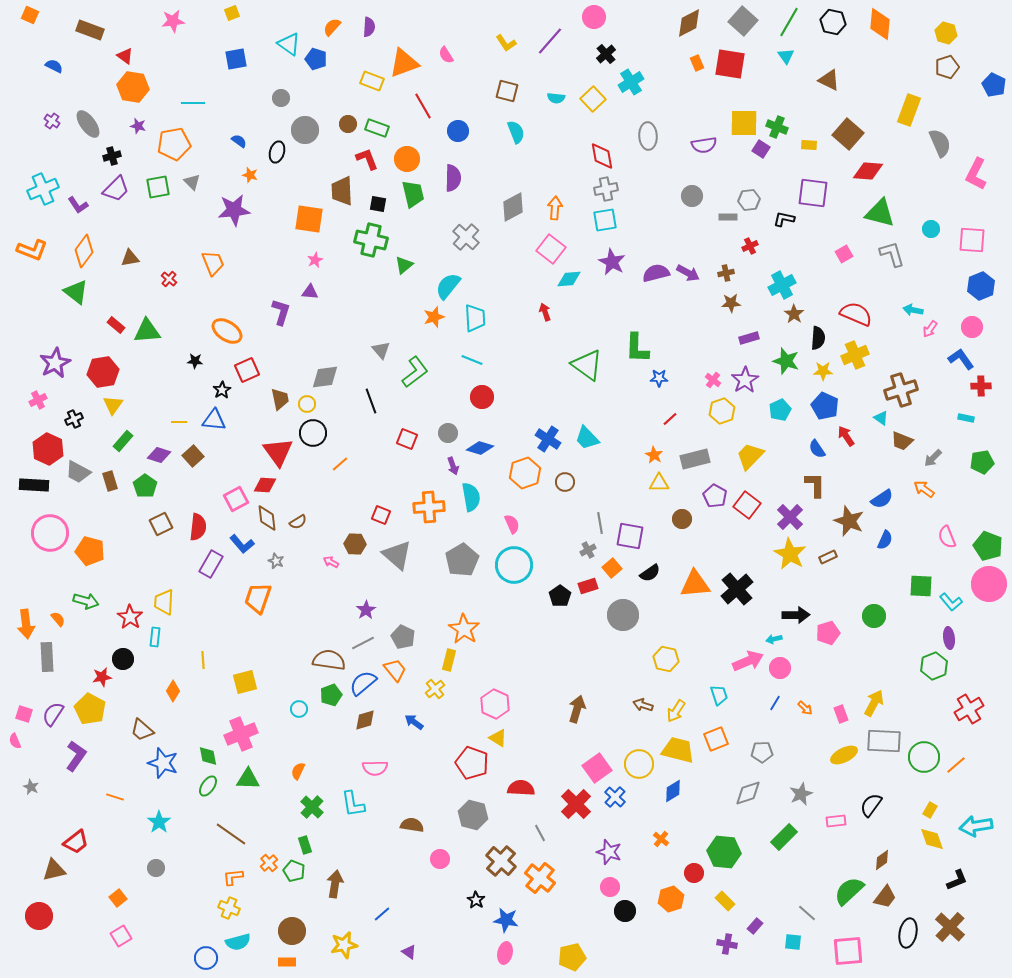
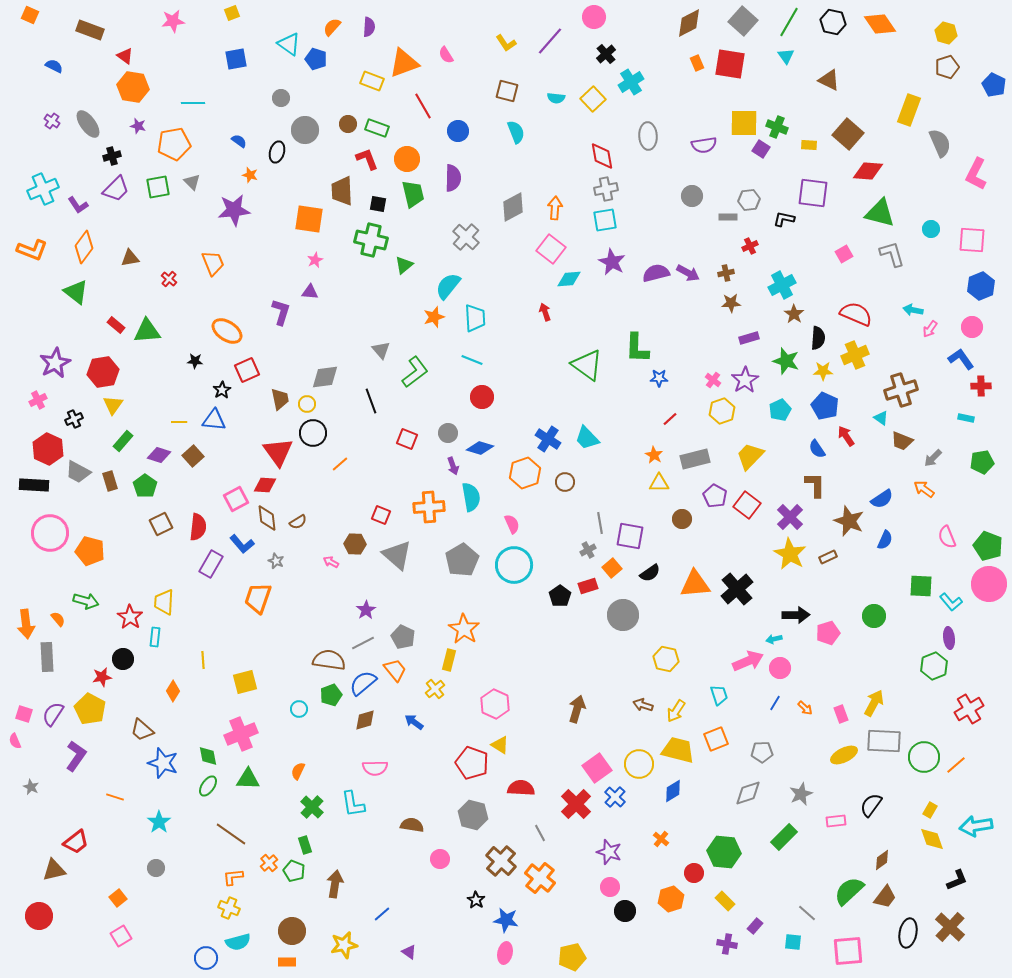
orange diamond at (880, 24): rotated 40 degrees counterclockwise
orange diamond at (84, 251): moved 4 px up
yellow triangle at (498, 738): moved 2 px right, 7 px down
